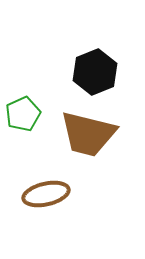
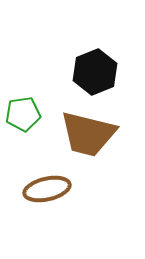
green pentagon: rotated 16 degrees clockwise
brown ellipse: moved 1 px right, 5 px up
